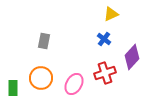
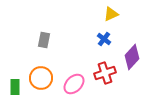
gray rectangle: moved 1 px up
pink ellipse: rotated 15 degrees clockwise
green rectangle: moved 2 px right, 1 px up
